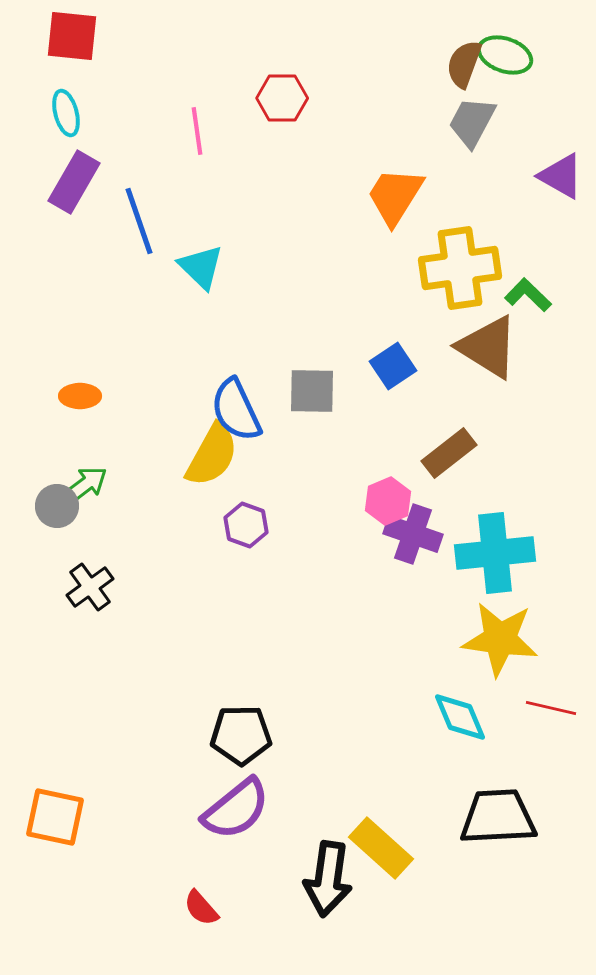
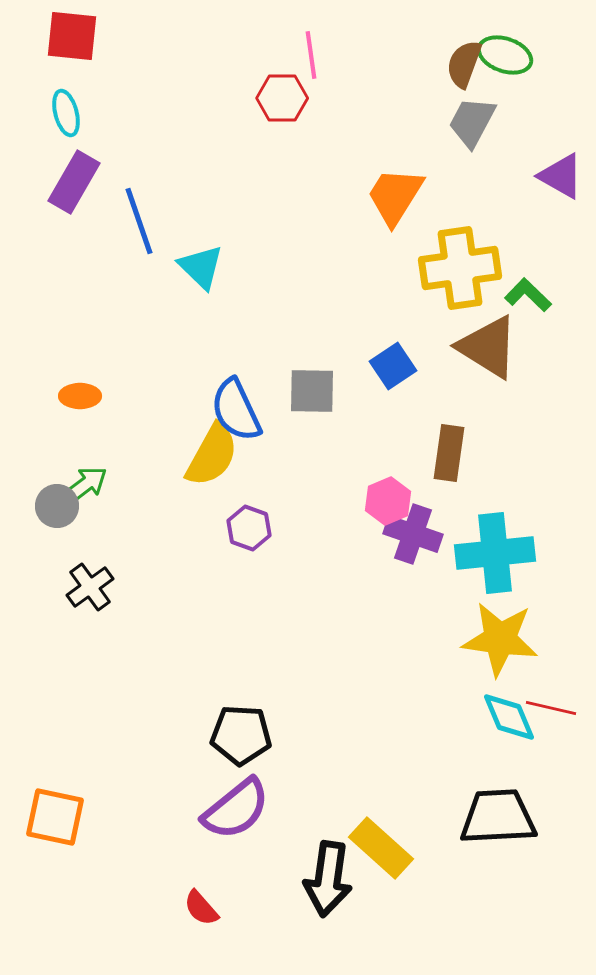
pink line: moved 114 px right, 76 px up
brown rectangle: rotated 44 degrees counterclockwise
purple hexagon: moved 3 px right, 3 px down
cyan diamond: moved 49 px right
black pentagon: rotated 4 degrees clockwise
